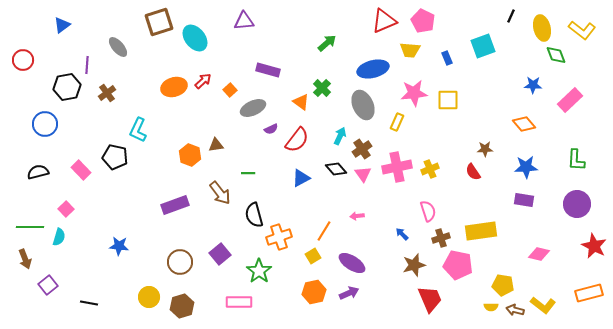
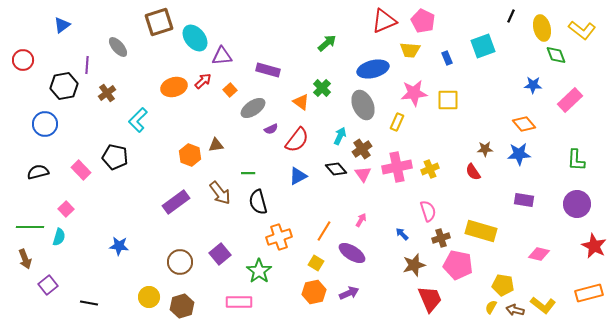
purple triangle at (244, 21): moved 22 px left, 35 px down
black hexagon at (67, 87): moved 3 px left, 1 px up
gray ellipse at (253, 108): rotated 10 degrees counterclockwise
cyan L-shape at (138, 130): moved 10 px up; rotated 20 degrees clockwise
blue star at (526, 167): moved 7 px left, 13 px up
blue triangle at (301, 178): moved 3 px left, 2 px up
purple rectangle at (175, 205): moved 1 px right, 3 px up; rotated 16 degrees counterclockwise
black semicircle at (254, 215): moved 4 px right, 13 px up
pink arrow at (357, 216): moved 4 px right, 4 px down; rotated 128 degrees clockwise
yellow rectangle at (481, 231): rotated 24 degrees clockwise
yellow square at (313, 256): moved 3 px right, 7 px down; rotated 28 degrees counterclockwise
purple ellipse at (352, 263): moved 10 px up
yellow semicircle at (491, 307): rotated 120 degrees clockwise
